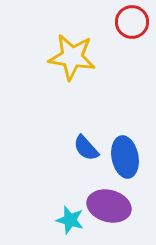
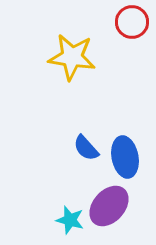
purple ellipse: rotated 63 degrees counterclockwise
